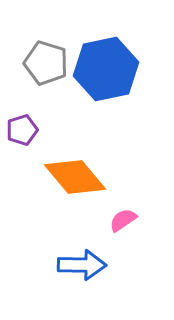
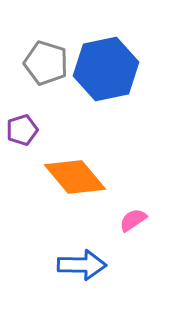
pink semicircle: moved 10 px right
